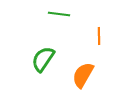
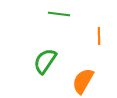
green semicircle: moved 2 px right, 2 px down
orange semicircle: moved 6 px down
